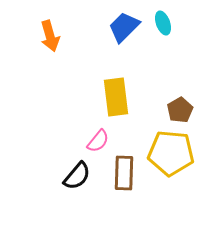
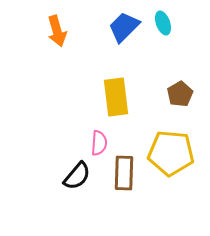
orange arrow: moved 7 px right, 5 px up
brown pentagon: moved 16 px up
pink semicircle: moved 1 px right, 2 px down; rotated 35 degrees counterclockwise
